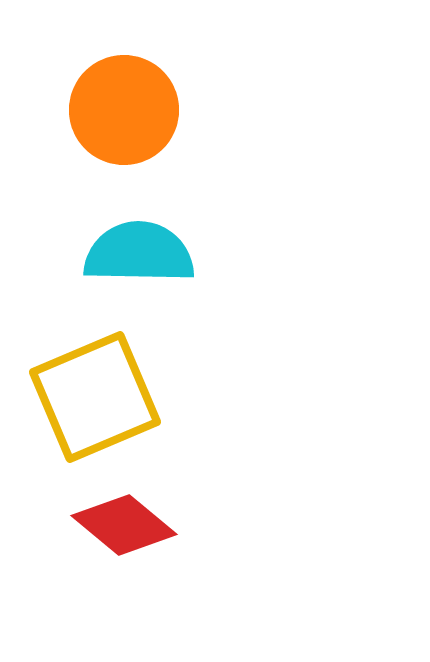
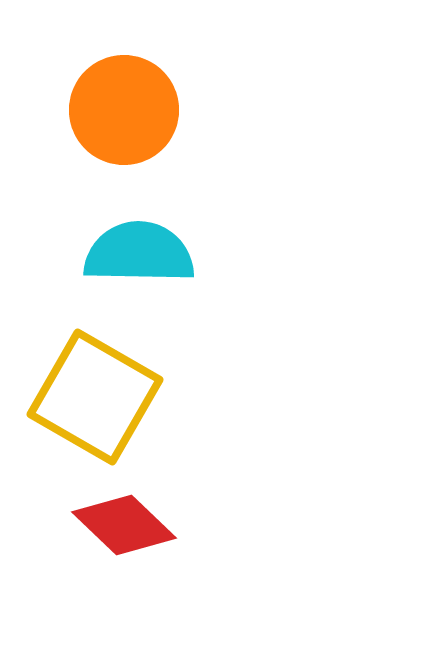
yellow square: rotated 37 degrees counterclockwise
red diamond: rotated 4 degrees clockwise
